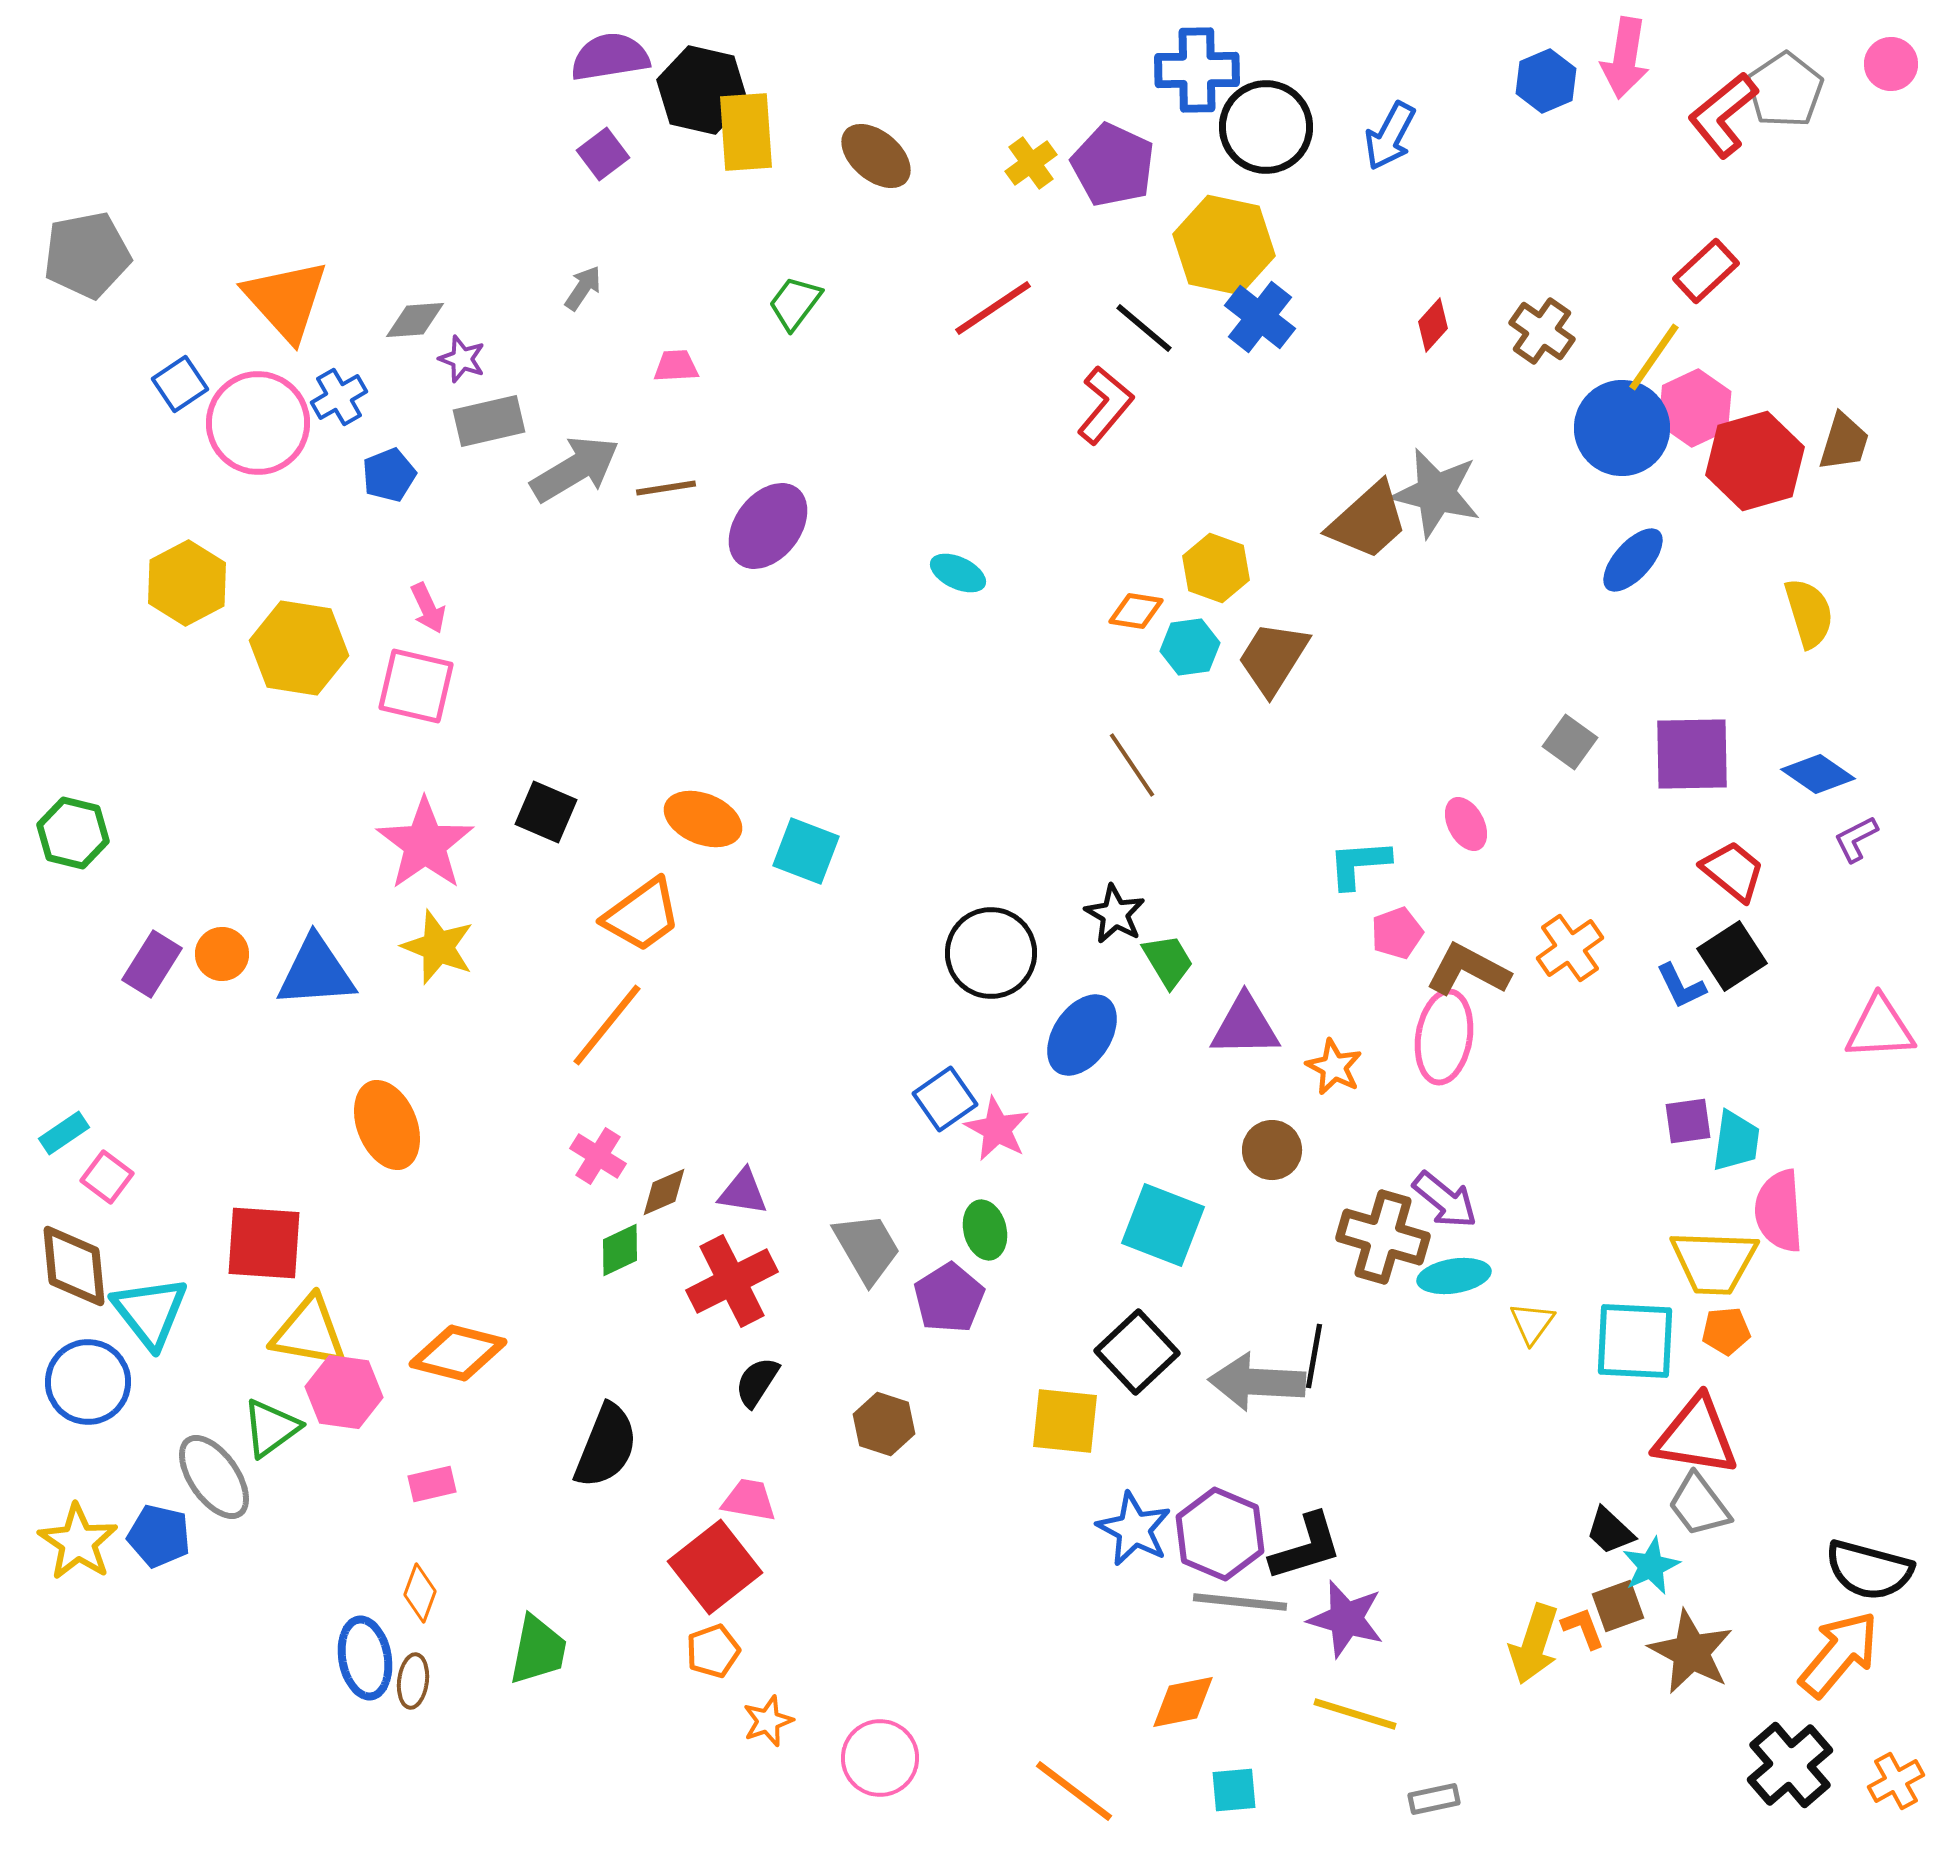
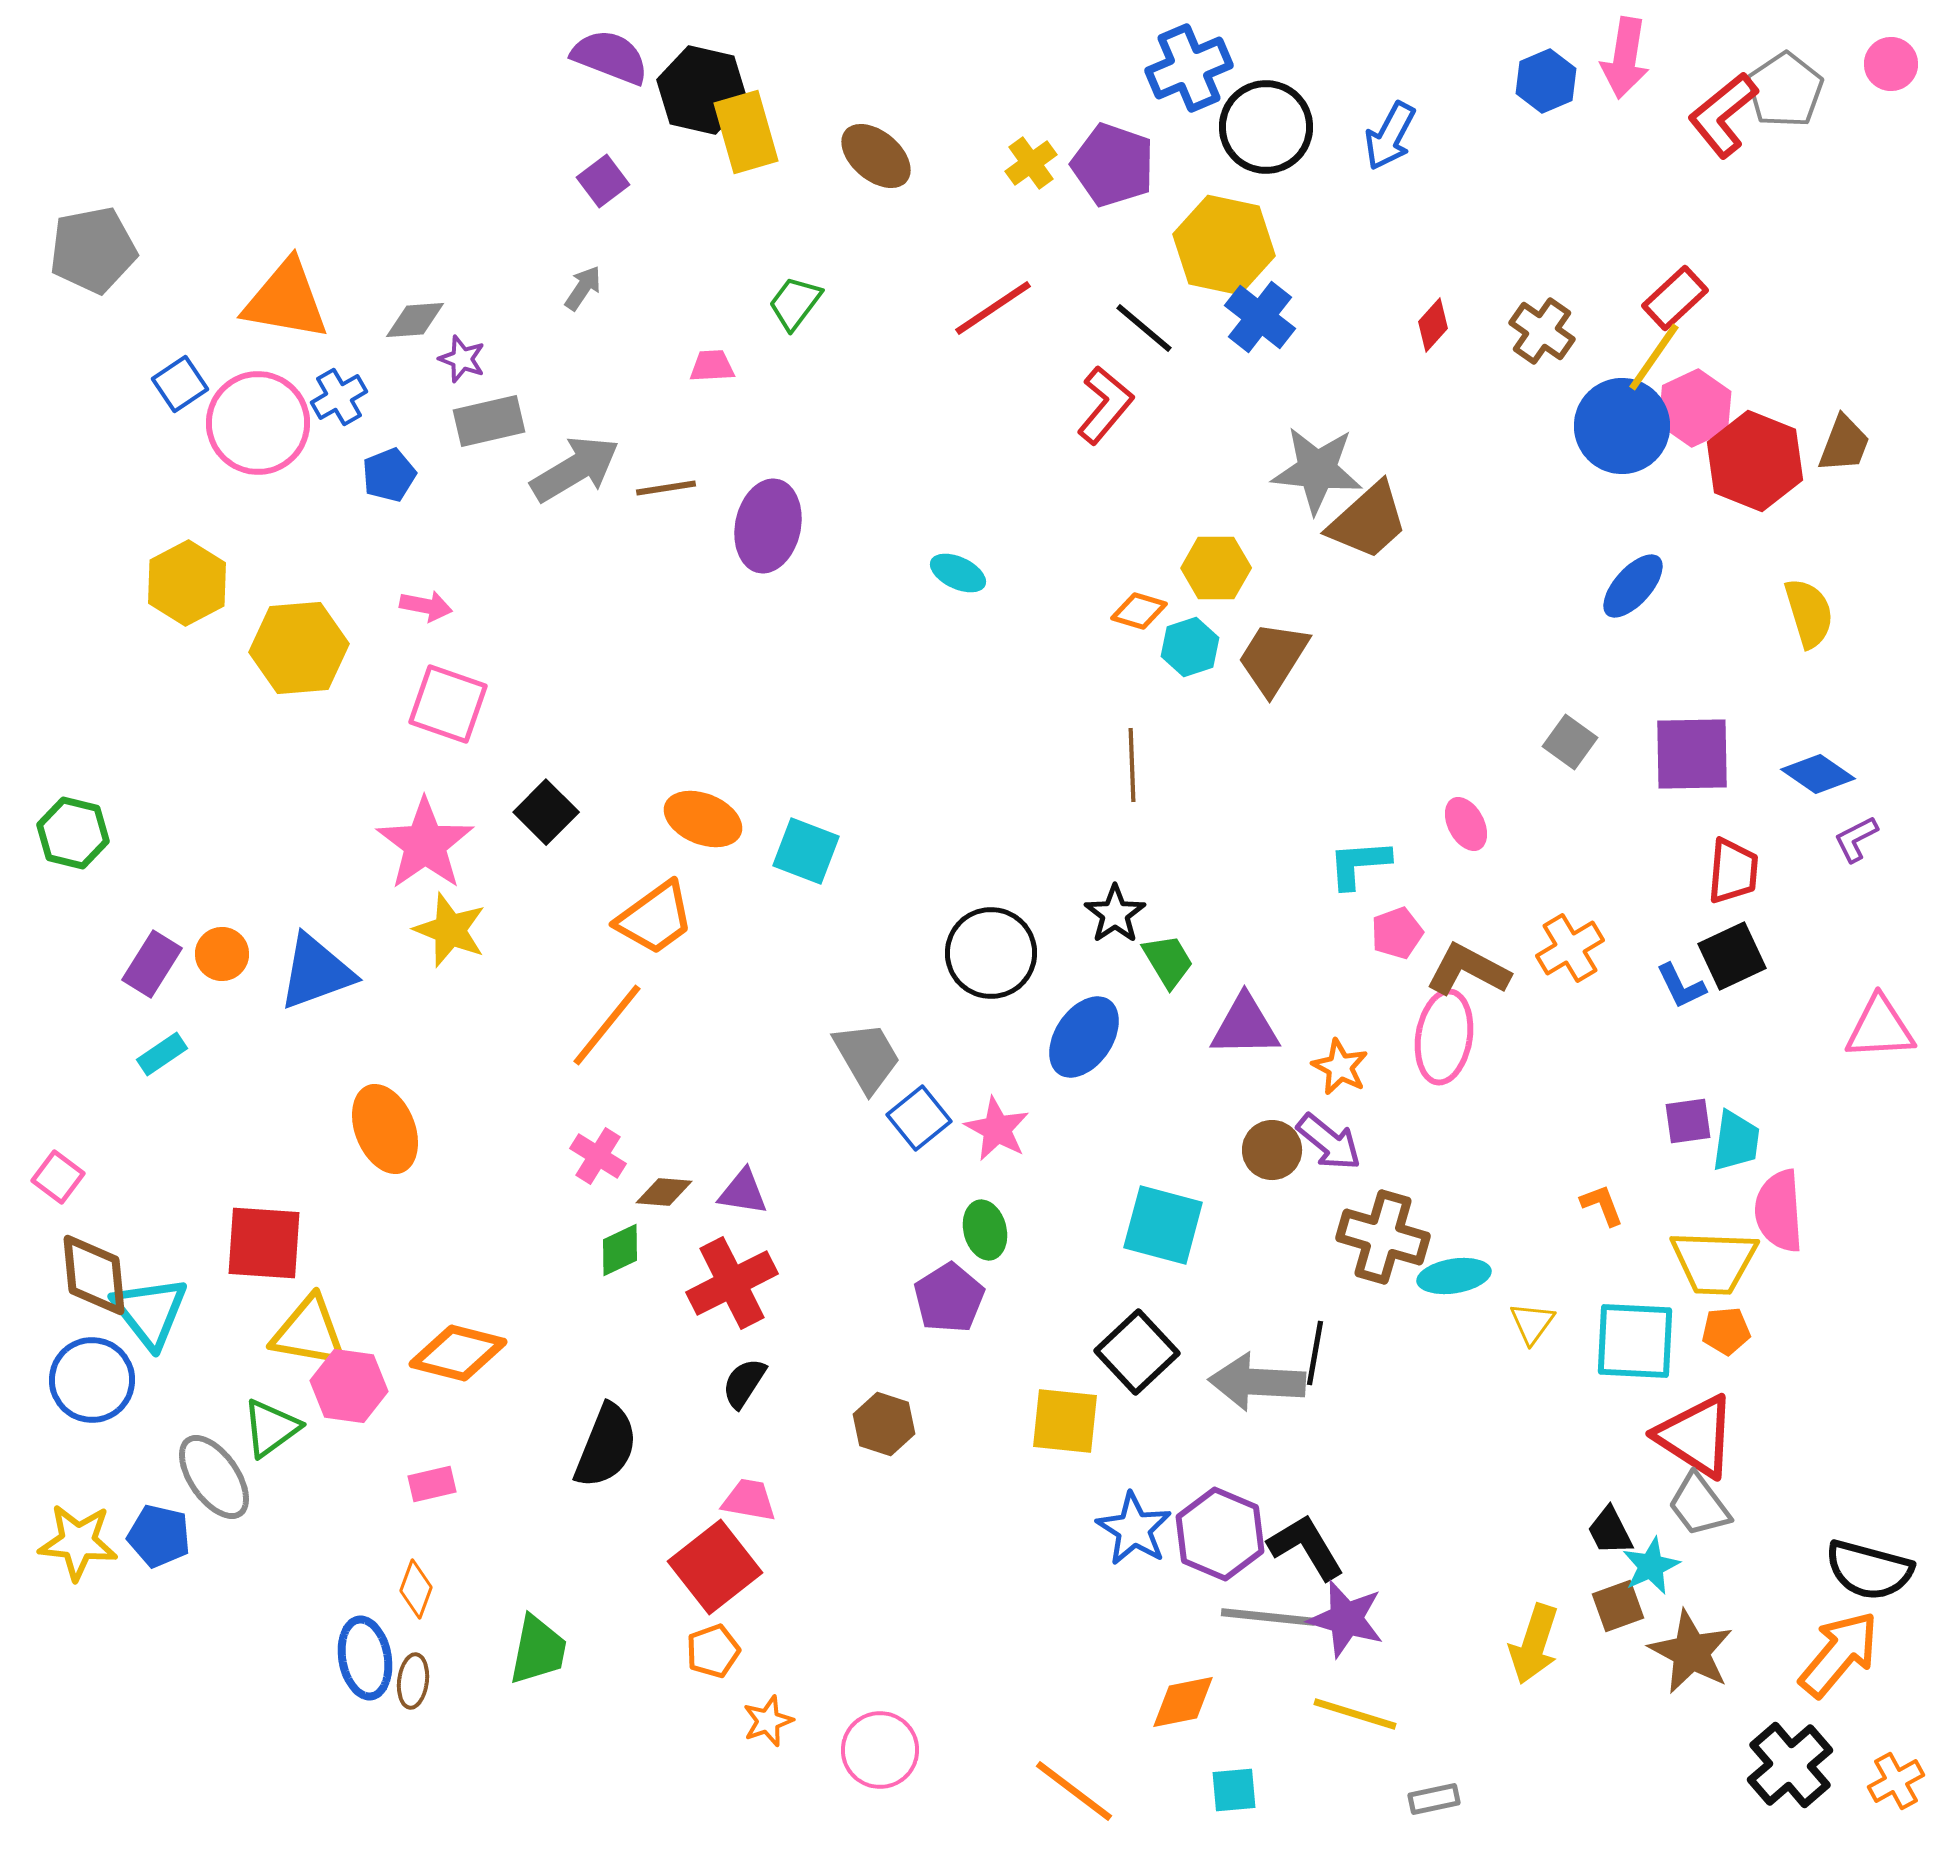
purple semicircle at (610, 57): rotated 30 degrees clockwise
blue cross at (1197, 70): moved 8 px left, 2 px up; rotated 22 degrees counterclockwise
yellow rectangle at (746, 132): rotated 12 degrees counterclockwise
purple square at (603, 154): moved 27 px down
purple pentagon at (1113, 165): rotated 6 degrees counterclockwise
gray pentagon at (87, 255): moved 6 px right, 5 px up
red rectangle at (1706, 271): moved 31 px left, 27 px down
orange triangle at (286, 300): rotated 38 degrees counterclockwise
pink trapezoid at (676, 366): moved 36 px right
blue circle at (1622, 428): moved 2 px up
brown trapezoid at (1844, 442): moved 2 px down; rotated 4 degrees clockwise
red hexagon at (1755, 461): rotated 22 degrees counterclockwise
gray star at (1436, 493): moved 119 px left, 23 px up; rotated 8 degrees counterclockwise
purple ellipse at (768, 526): rotated 26 degrees counterclockwise
blue ellipse at (1633, 560): moved 26 px down
yellow hexagon at (1216, 568): rotated 20 degrees counterclockwise
pink arrow at (428, 608): moved 2 px left, 2 px up; rotated 54 degrees counterclockwise
orange diamond at (1136, 611): moved 3 px right; rotated 8 degrees clockwise
cyan hexagon at (1190, 647): rotated 10 degrees counterclockwise
yellow hexagon at (299, 648): rotated 14 degrees counterclockwise
pink square at (416, 686): moved 32 px right, 18 px down; rotated 6 degrees clockwise
brown line at (1132, 765): rotated 32 degrees clockwise
black square at (546, 812): rotated 22 degrees clockwise
red trapezoid at (1733, 871): rotated 56 degrees clockwise
black star at (1115, 914): rotated 8 degrees clockwise
orange trapezoid at (642, 915): moved 13 px right, 3 px down
yellow star at (438, 947): moved 12 px right, 17 px up
orange cross at (1570, 948): rotated 4 degrees clockwise
black square at (1732, 956): rotated 8 degrees clockwise
blue triangle at (316, 972): rotated 16 degrees counterclockwise
blue ellipse at (1082, 1035): moved 2 px right, 2 px down
orange star at (1334, 1067): moved 6 px right
blue square at (945, 1099): moved 26 px left, 19 px down; rotated 4 degrees counterclockwise
orange ellipse at (387, 1125): moved 2 px left, 4 px down
cyan rectangle at (64, 1133): moved 98 px right, 79 px up
pink square at (107, 1177): moved 49 px left
brown diamond at (664, 1192): rotated 28 degrees clockwise
purple arrow at (1445, 1200): moved 116 px left, 58 px up
cyan square at (1163, 1225): rotated 6 degrees counterclockwise
gray trapezoid at (867, 1248): moved 191 px up
brown diamond at (74, 1266): moved 20 px right, 9 px down
red cross at (732, 1281): moved 2 px down
black line at (1314, 1356): moved 1 px right, 3 px up
blue circle at (88, 1382): moved 4 px right, 2 px up
black semicircle at (757, 1382): moved 13 px left, 1 px down
pink hexagon at (344, 1392): moved 5 px right, 6 px up
red triangle at (1696, 1436): rotated 24 degrees clockwise
blue star at (1134, 1529): rotated 4 degrees clockwise
black trapezoid at (1610, 1531): rotated 20 degrees clockwise
yellow star at (78, 1542): rotated 28 degrees counterclockwise
black L-shape at (1306, 1547): rotated 104 degrees counterclockwise
orange diamond at (420, 1593): moved 4 px left, 4 px up
gray line at (1240, 1602): moved 28 px right, 15 px down
orange L-shape at (1583, 1628): moved 19 px right, 423 px up
pink circle at (880, 1758): moved 8 px up
